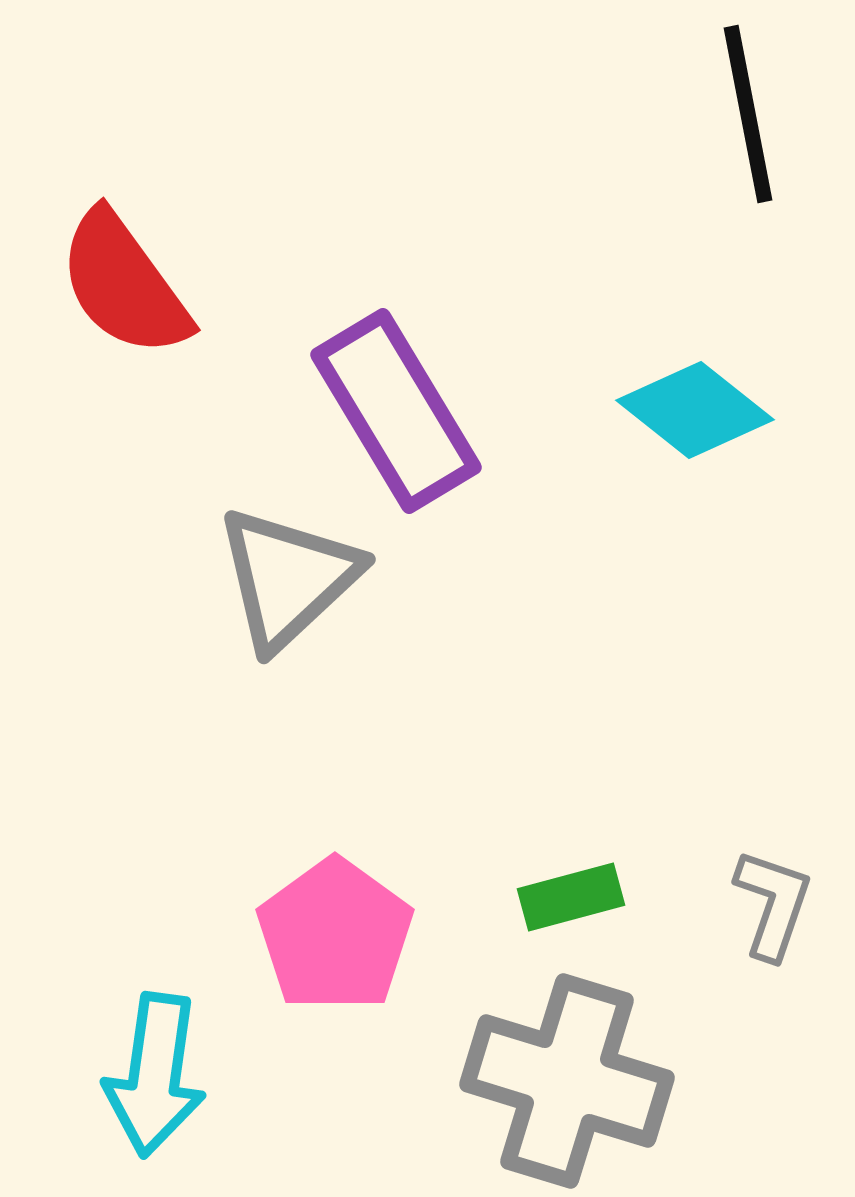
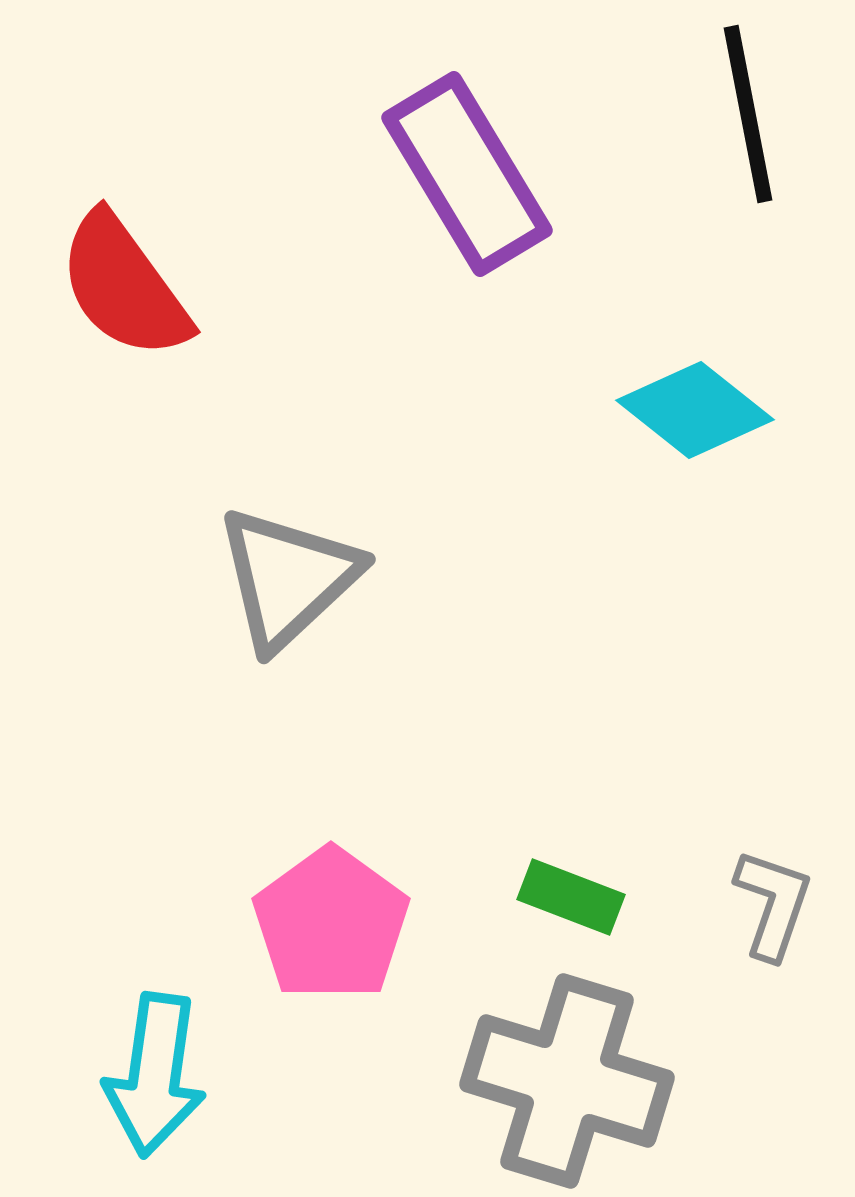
red semicircle: moved 2 px down
purple rectangle: moved 71 px right, 237 px up
green rectangle: rotated 36 degrees clockwise
pink pentagon: moved 4 px left, 11 px up
